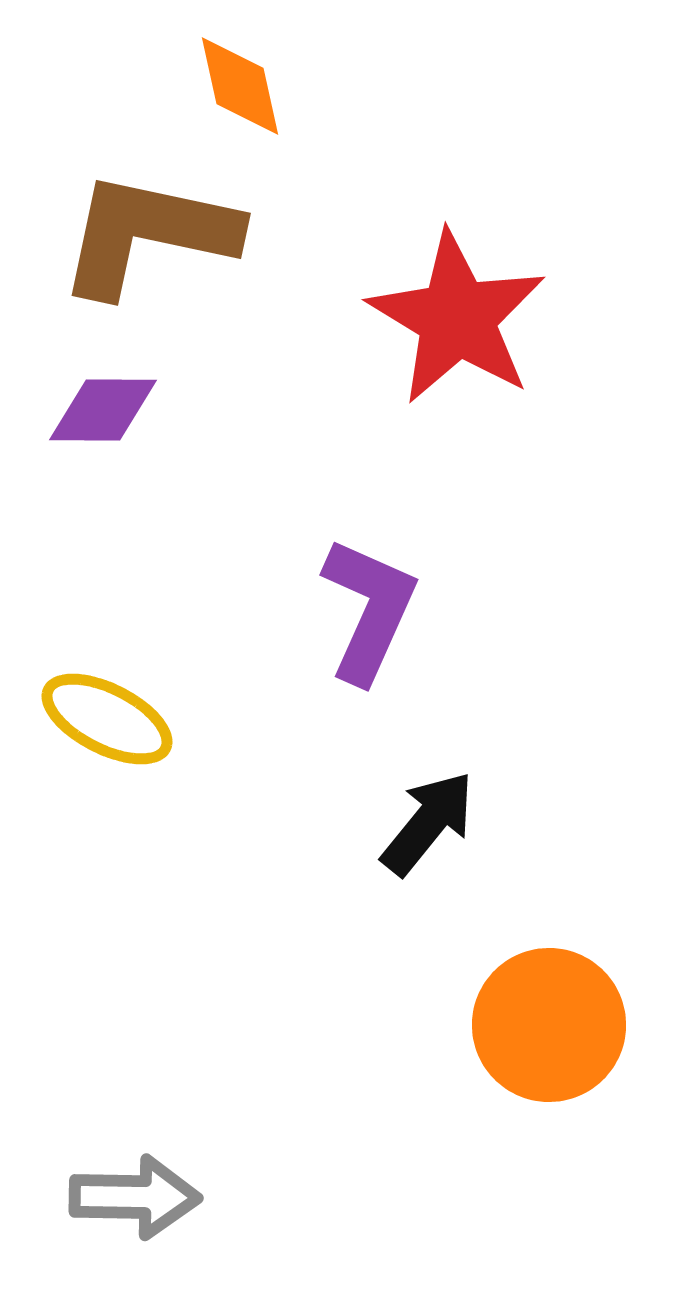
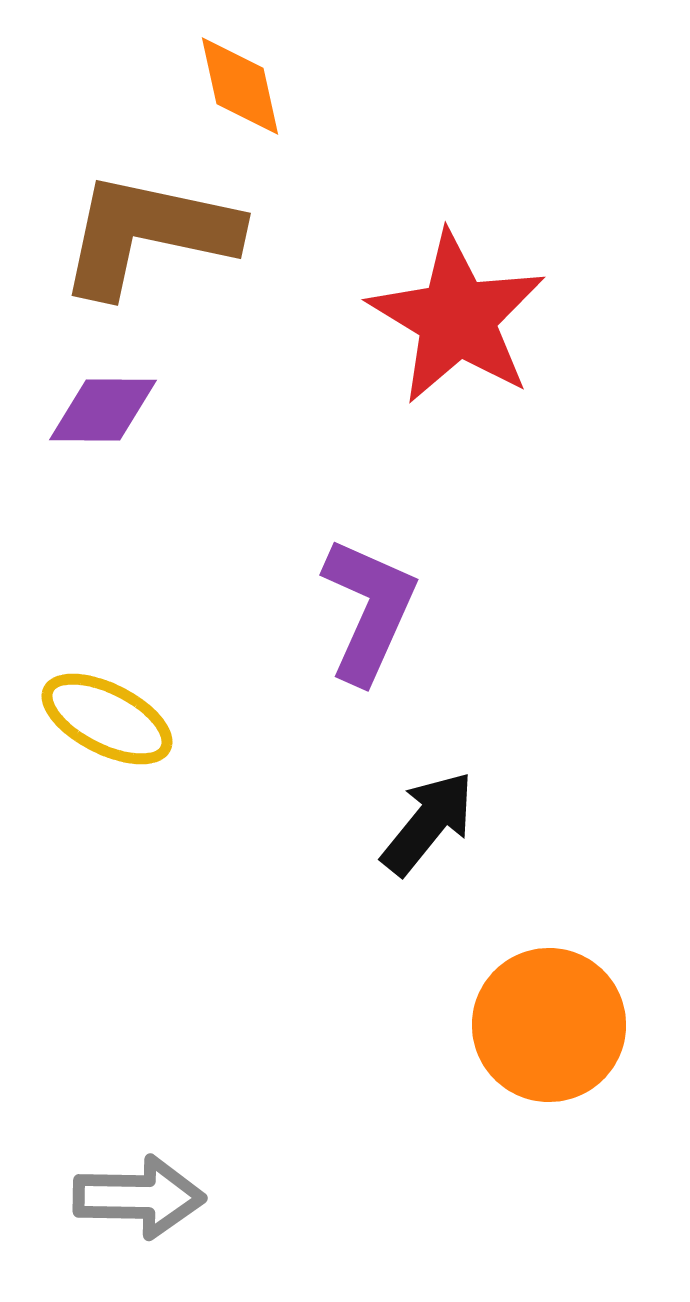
gray arrow: moved 4 px right
